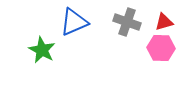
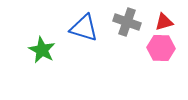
blue triangle: moved 10 px right, 6 px down; rotated 40 degrees clockwise
